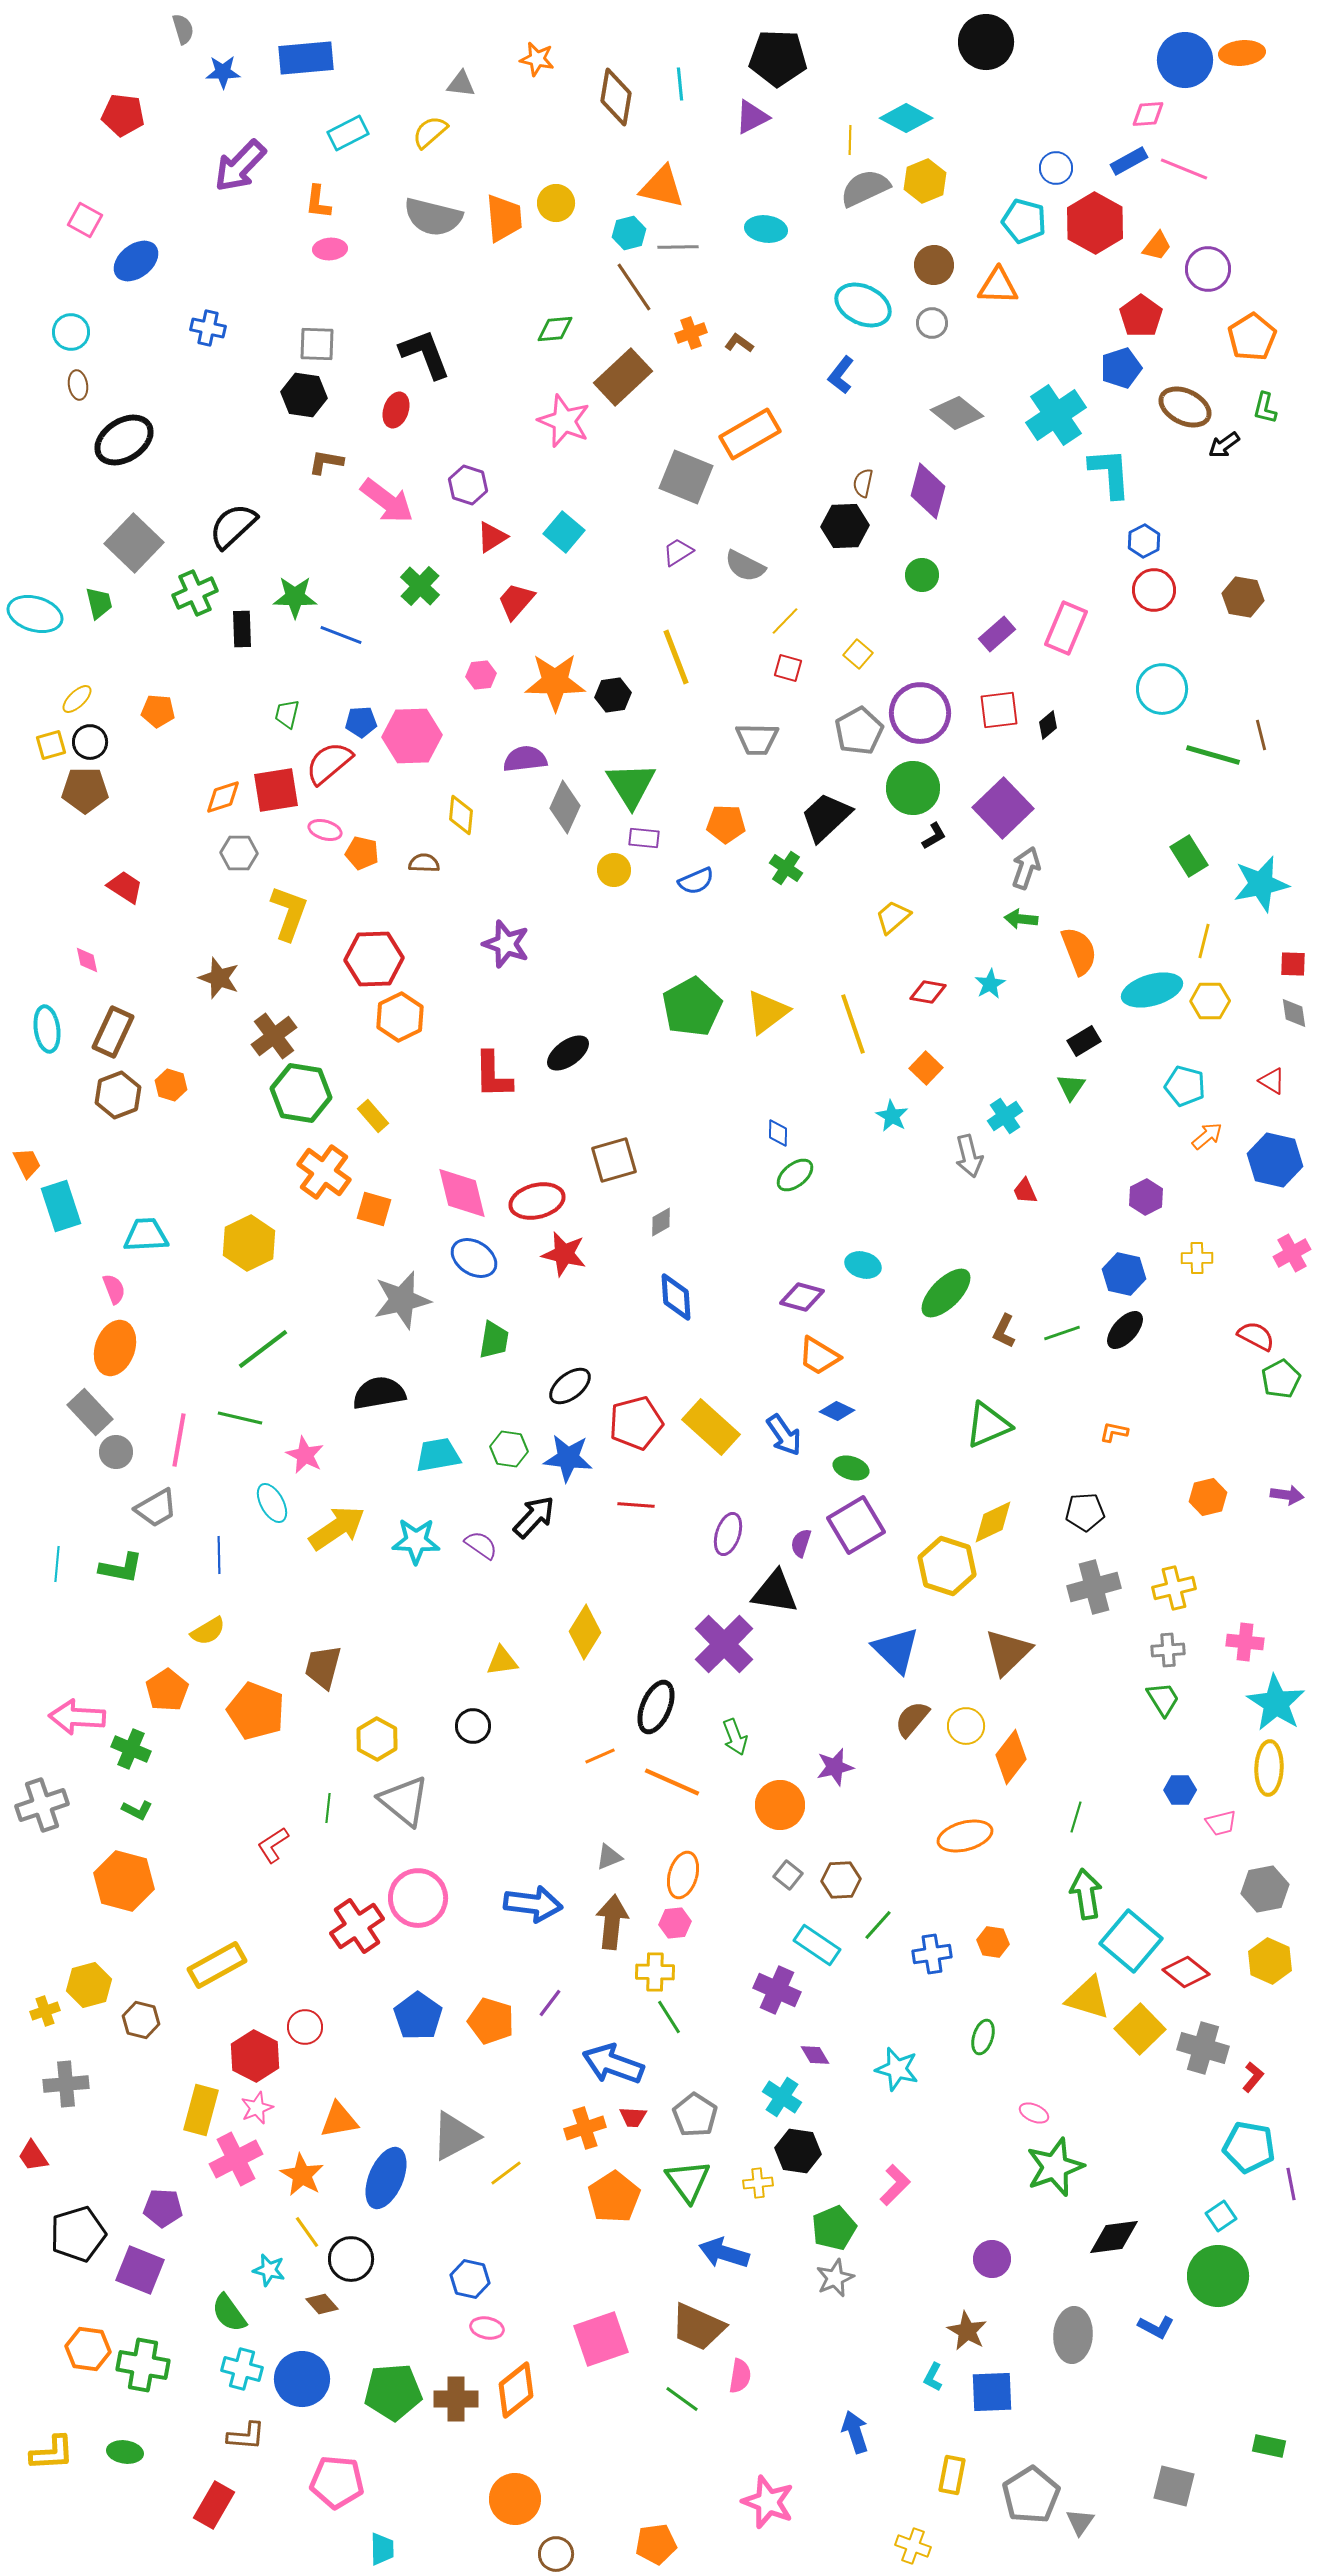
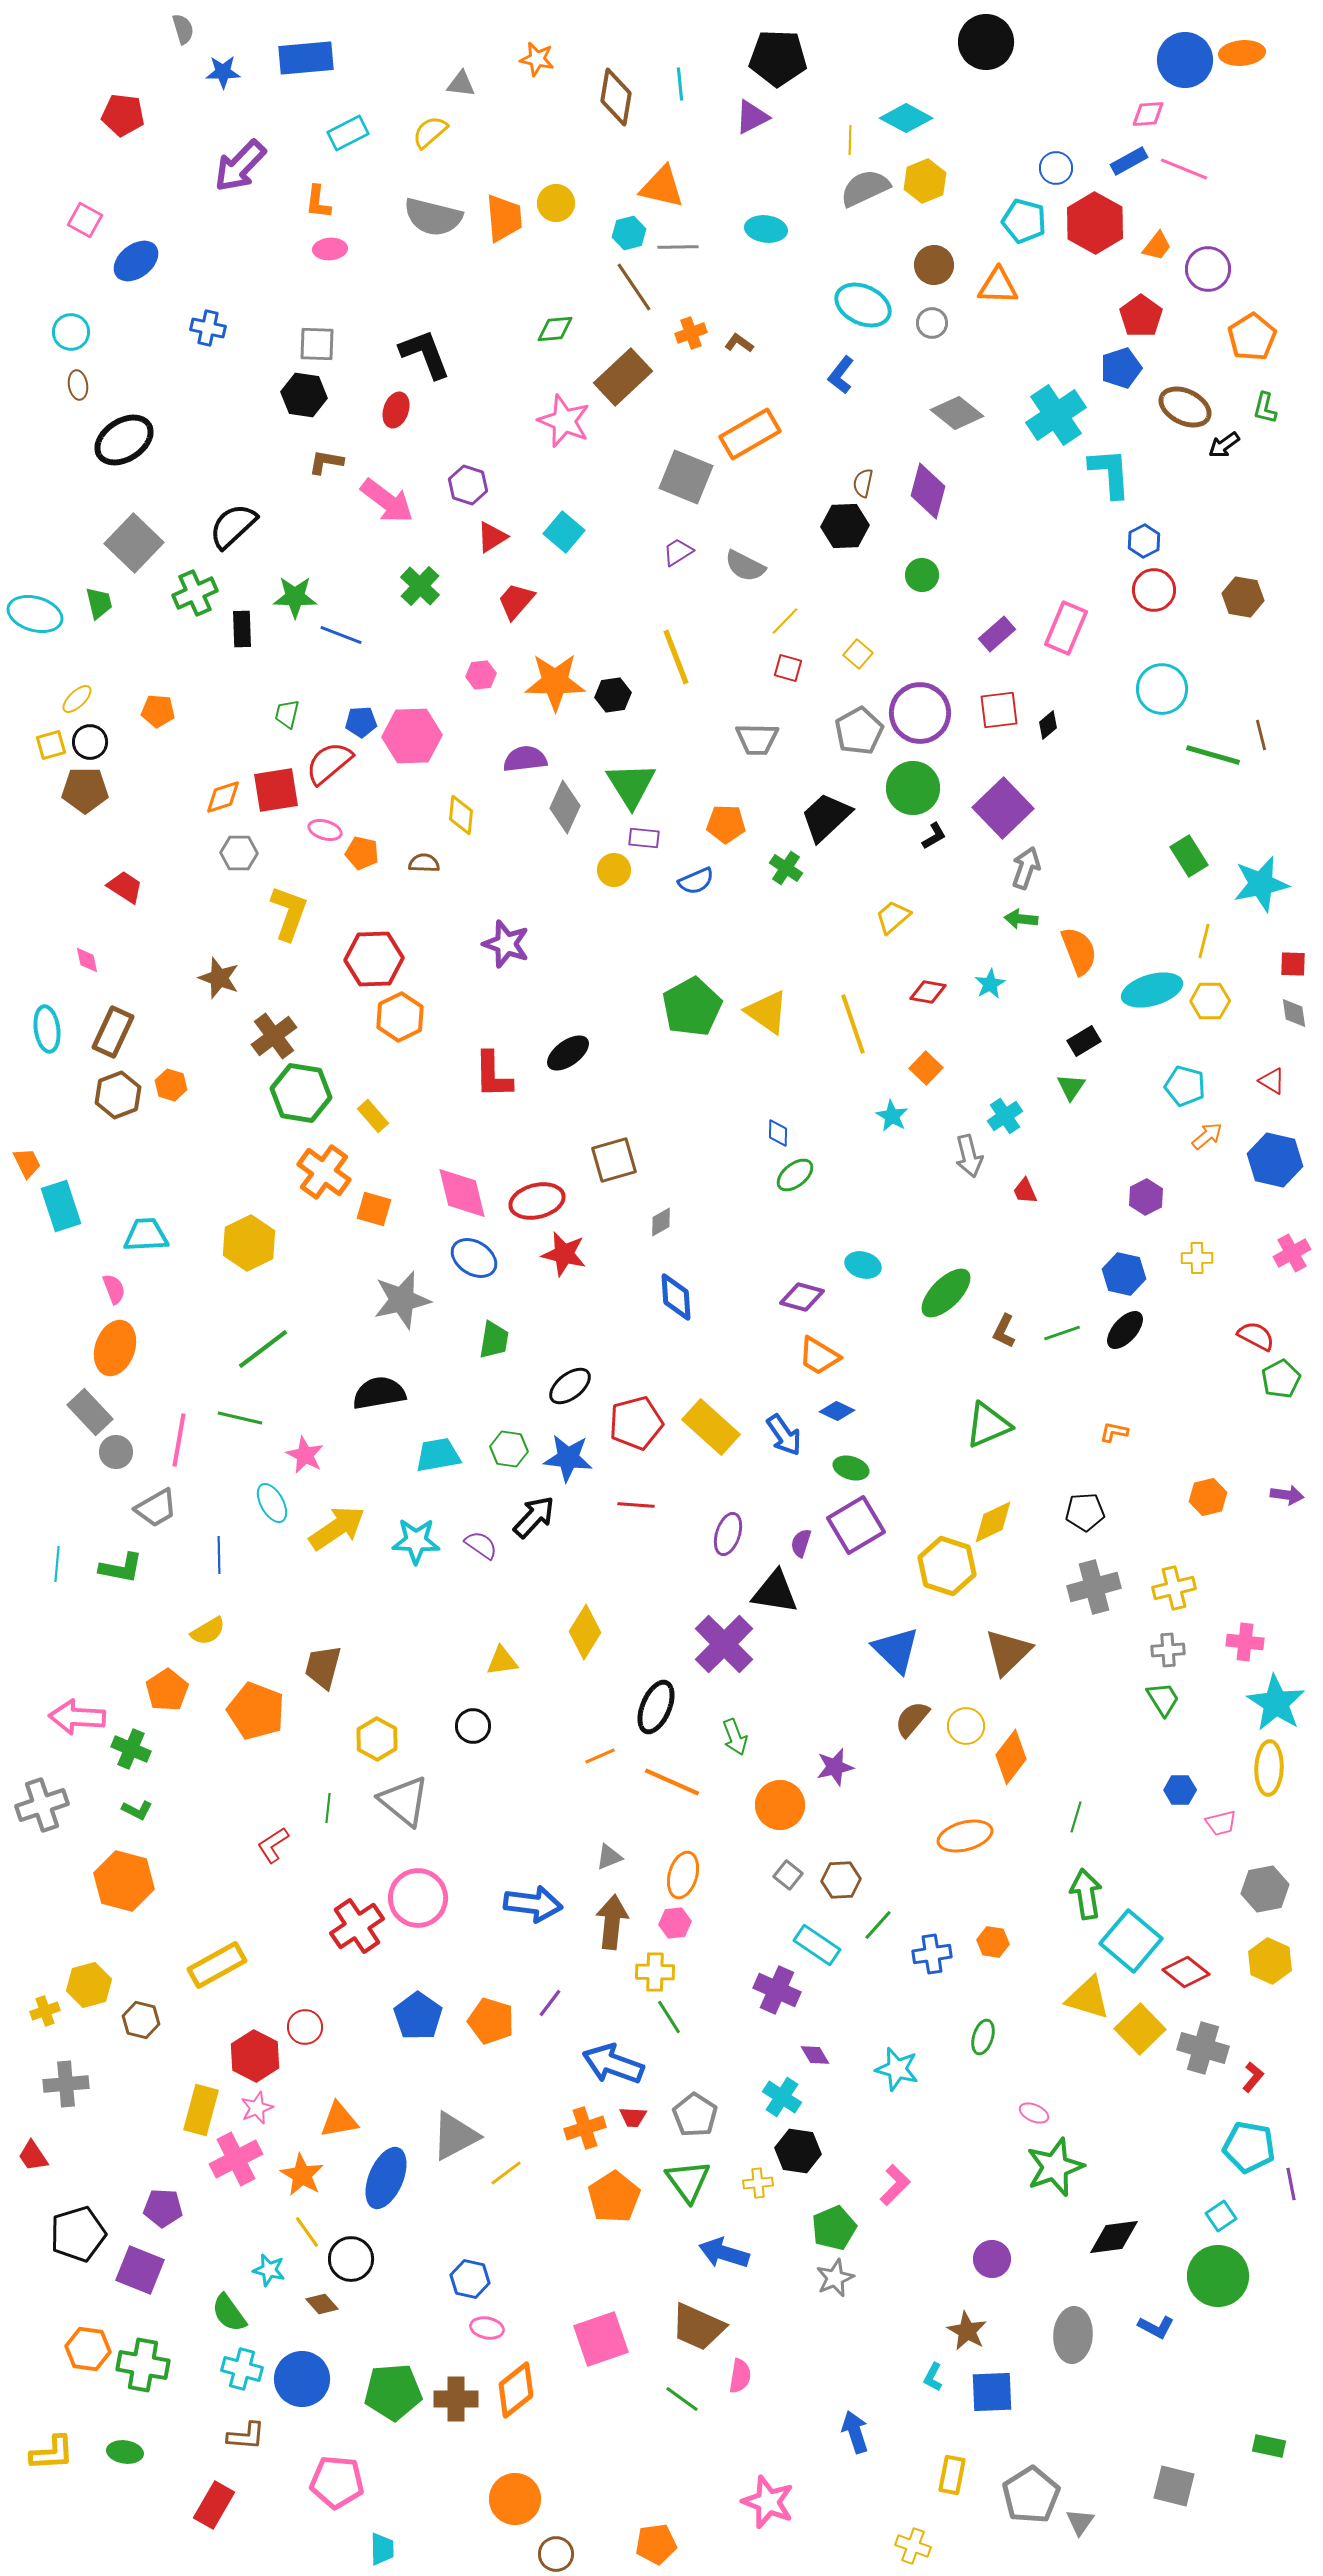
yellow triangle at (767, 1012): rotated 48 degrees counterclockwise
